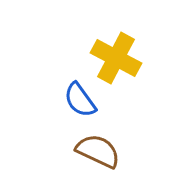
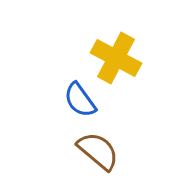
brown semicircle: rotated 15 degrees clockwise
